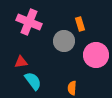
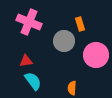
red triangle: moved 5 px right, 1 px up
